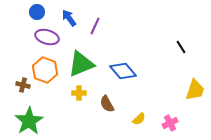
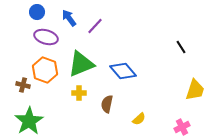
purple line: rotated 18 degrees clockwise
purple ellipse: moved 1 px left
brown semicircle: rotated 42 degrees clockwise
pink cross: moved 12 px right, 4 px down
